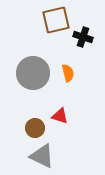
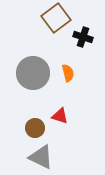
brown square: moved 2 px up; rotated 24 degrees counterclockwise
gray triangle: moved 1 px left, 1 px down
